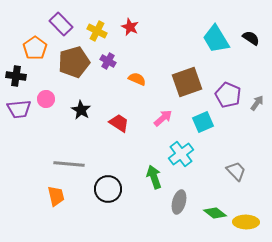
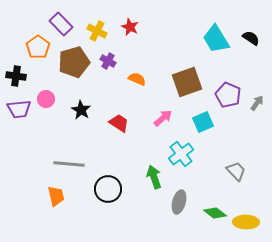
orange pentagon: moved 3 px right, 1 px up
